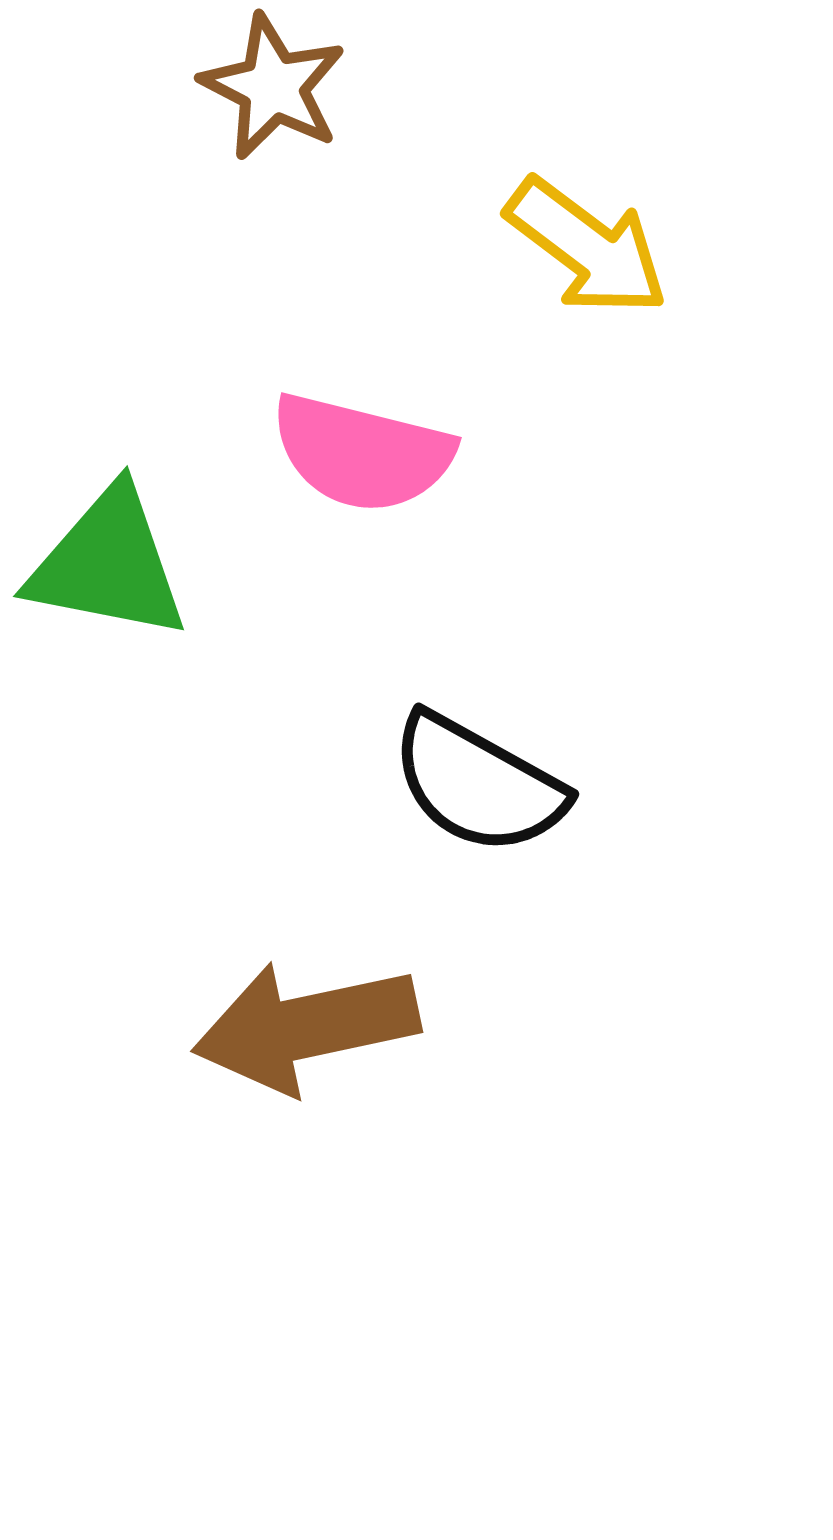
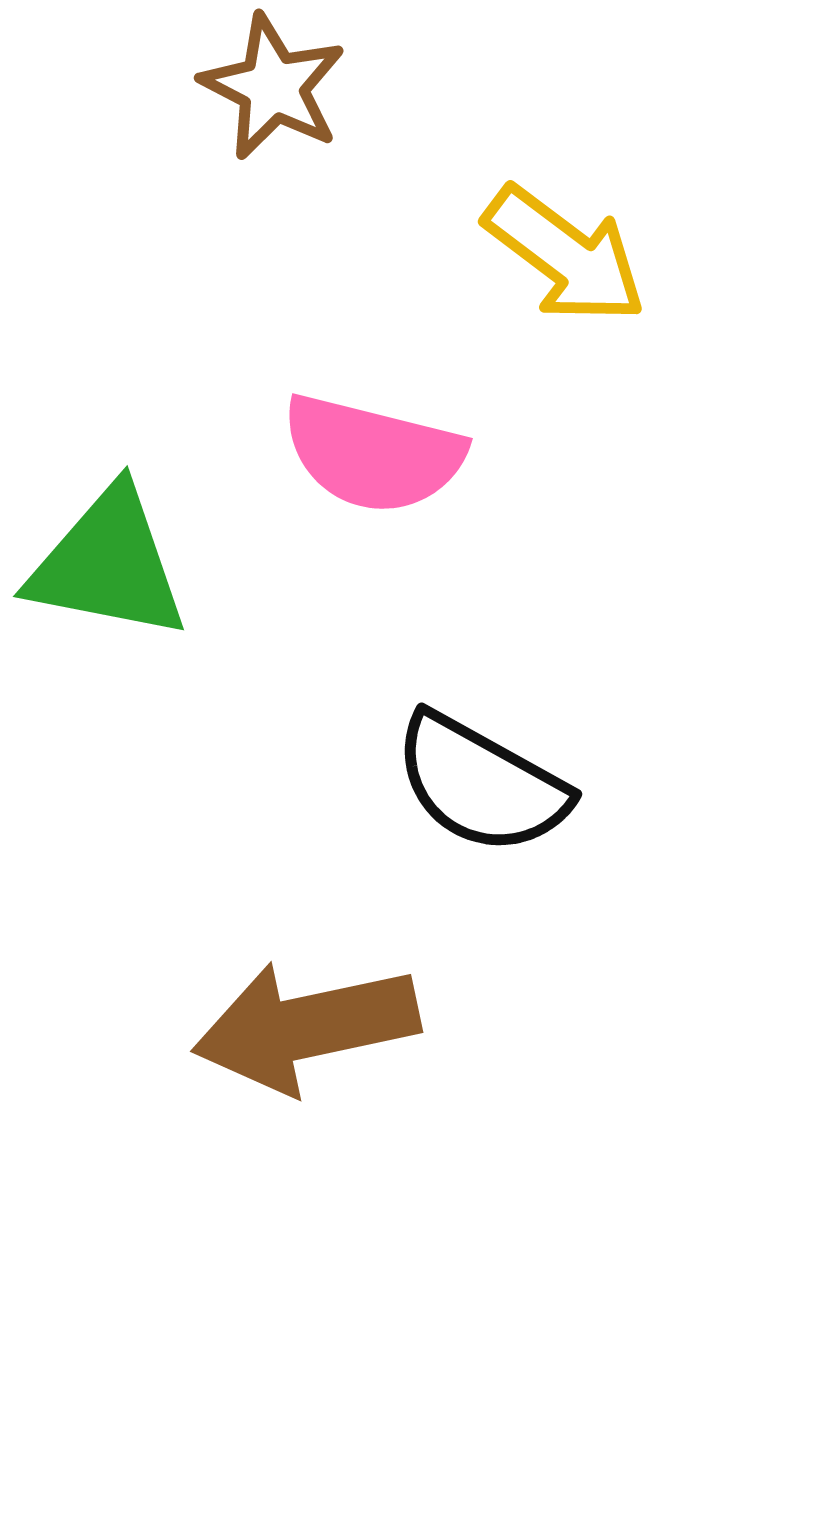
yellow arrow: moved 22 px left, 8 px down
pink semicircle: moved 11 px right, 1 px down
black semicircle: moved 3 px right
